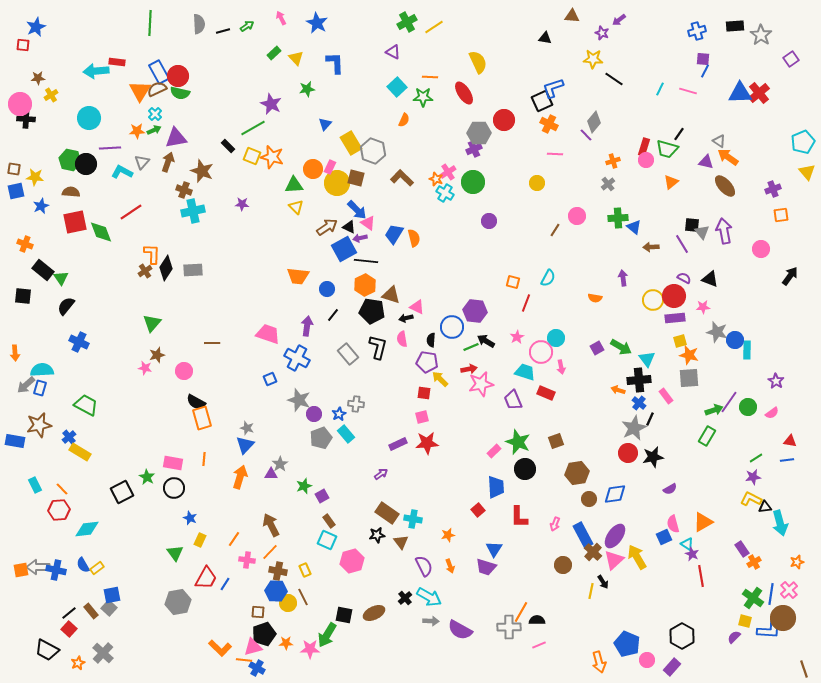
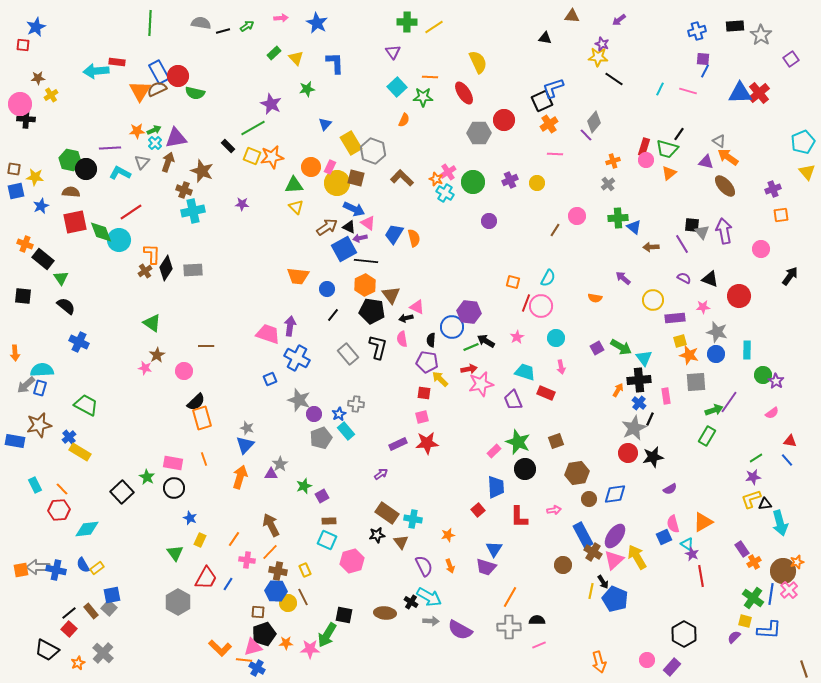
pink arrow at (281, 18): rotated 112 degrees clockwise
green cross at (407, 22): rotated 30 degrees clockwise
gray semicircle at (199, 24): moved 2 px right, 1 px up; rotated 78 degrees counterclockwise
purple star at (602, 33): moved 11 px down
purple triangle at (393, 52): rotated 28 degrees clockwise
yellow star at (593, 59): moved 5 px right, 2 px up
green semicircle at (180, 93): moved 15 px right
cyan cross at (155, 114): moved 29 px down
cyan circle at (89, 118): moved 30 px right, 122 px down
orange cross at (549, 124): rotated 30 degrees clockwise
purple cross at (474, 149): moved 36 px right, 31 px down
orange star at (272, 157): rotated 25 degrees counterclockwise
black circle at (86, 164): moved 5 px down
orange circle at (313, 169): moved 2 px left, 2 px up
cyan L-shape at (122, 172): moved 2 px left, 1 px down
orange triangle at (671, 182): moved 2 px left, 9 px up
blue arrow at (357, 210): moved 3 px left, 1 px up; rotated 20 degrees counterclockwise
black rectangle at (43, 270): moved 11 px up
purple arrow at (623, 278): rotated 42 degrees counterclockwise
brown triangle at (391, 295): rotated 36 degrees clockwise
red circle at (674, 296): moved 65 px right
black semicircle at (66, 306): rotated 90 degrees clockwise
purple hexagon at (475, 311): moved 6 px left, 1 px down
green triangle at (152, 323): rotated 36 degrees counterclockwise
purple arrow at (307, 326): moved 17 px left
blue circle at (735, 340): moved 19 px left, 14 px down
brown line at (212, 343): moved 6 px left, 3 px down
pink circle at (541, 352): moved 46 px up
brown star at (157, 355): rotated 14 degrees counterclockwise
cyan triangle at (647, 359): moved 3 px left, 1 px up
gray square at (689, 378): moved 7 px right, 4 px down
orange arrow at (618, 390): rotated 104 degrees clockwise
pink rectangle at (666, 396): rotated 28 degrees clockwise
black semicircle at (196, 402): rotated 72 degrees counterclockwise
green circle at (748, 407): moved 15 px right, 32 px up
cyan rectangle at (346, 434): moved 3 px up
orange line at (204, 459): rotated 24 degrees counterclockwise
blue line at (787, 460): rotated 56 degrees clockwise
black square at (122, 492): rotated 15 degrees counterclockwise
yellow L-shape at (751, 499): rotated 45 degrees counterclockwise
black triangle at (765, 507): moved 3 px up
brown rectangle at (329, 521): rotated 56 degrees counterclockwise
pink arrow at (555, 524): moved 1 px left, 14 px up; rotated 120 degrees counterclockwise
brown cross at (593, 552): rotated 12 degrees counterclockwise
blue line at (225, 584): moved 3 px right
black cross at (405, 598): moved 6 px right, 4 px down; rotated 16 degrees counterclockwise
gray hexagon at (178, 602): rotated 20 degrees counterclockwise
orange line at (521, 612): moved 11 px left, 15 px up
brown ellipse at (374, 613): moved 11 px right; rotated 30 degrees clockwise
brown circle at (783, 618): moved 47 px up
black hexagon at (682, 636): moved 2 px right, 2 px up
blue pentagon at (627, 644): moved 12 px left, 45 px up
